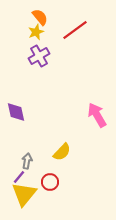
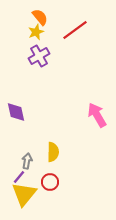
yellow semicircle: moved 9 px left; rotated 42 degrees counterclockwise
